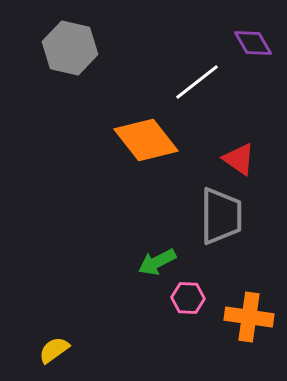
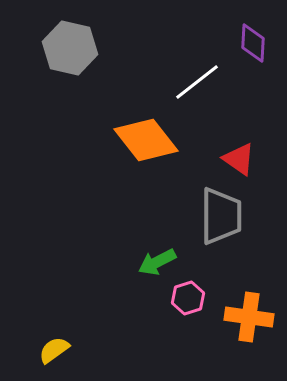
purple diamond: rotated 33 degrees clockwise
pink hexagon: rotated 20 degrees counterclockwise
